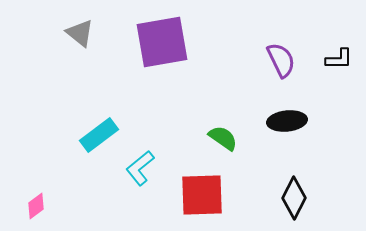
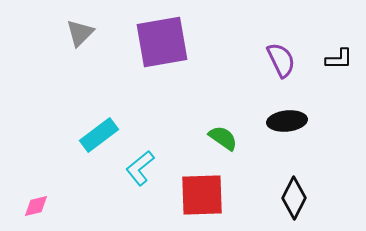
gray triangle: rotated 36 degrees clockwise
pink diamond: rotated 24 degrees clockwise
